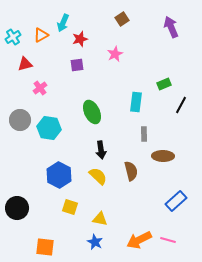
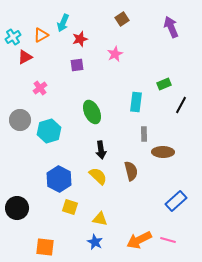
red triangle: moved 7 px up; rotated 14 degrees counterclockwise
cyan hexagon: moved 3 px down; rotated 25 degrees counterclockwise
brown ellipse: moved 4 px up
blue hexagon: moved 4 px down
